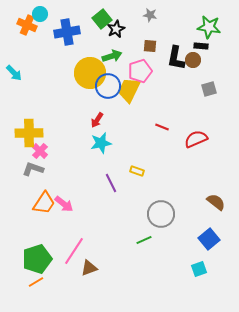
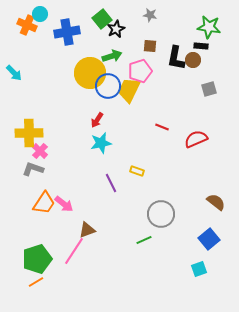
brown triangle: moved 2 px left, 38 px up
